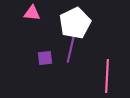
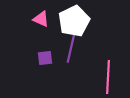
pink triangle: moved 9 px right, 6 px down; rotated 18 degrees clockwise
white pentagon: moved 1 px left, 2 px up
pink line: moved 1 px right, 1 px down
